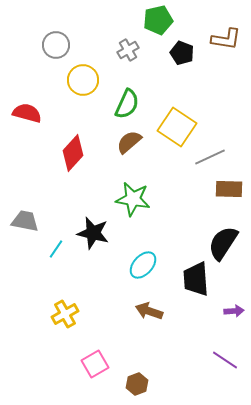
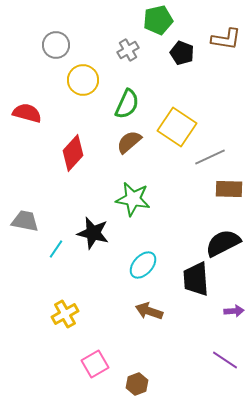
black semicircle: rotated 30 degrees clockwise
